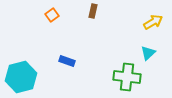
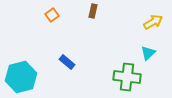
blue rectangle: moved 1 px down; rotated 21 degrees clockwise
